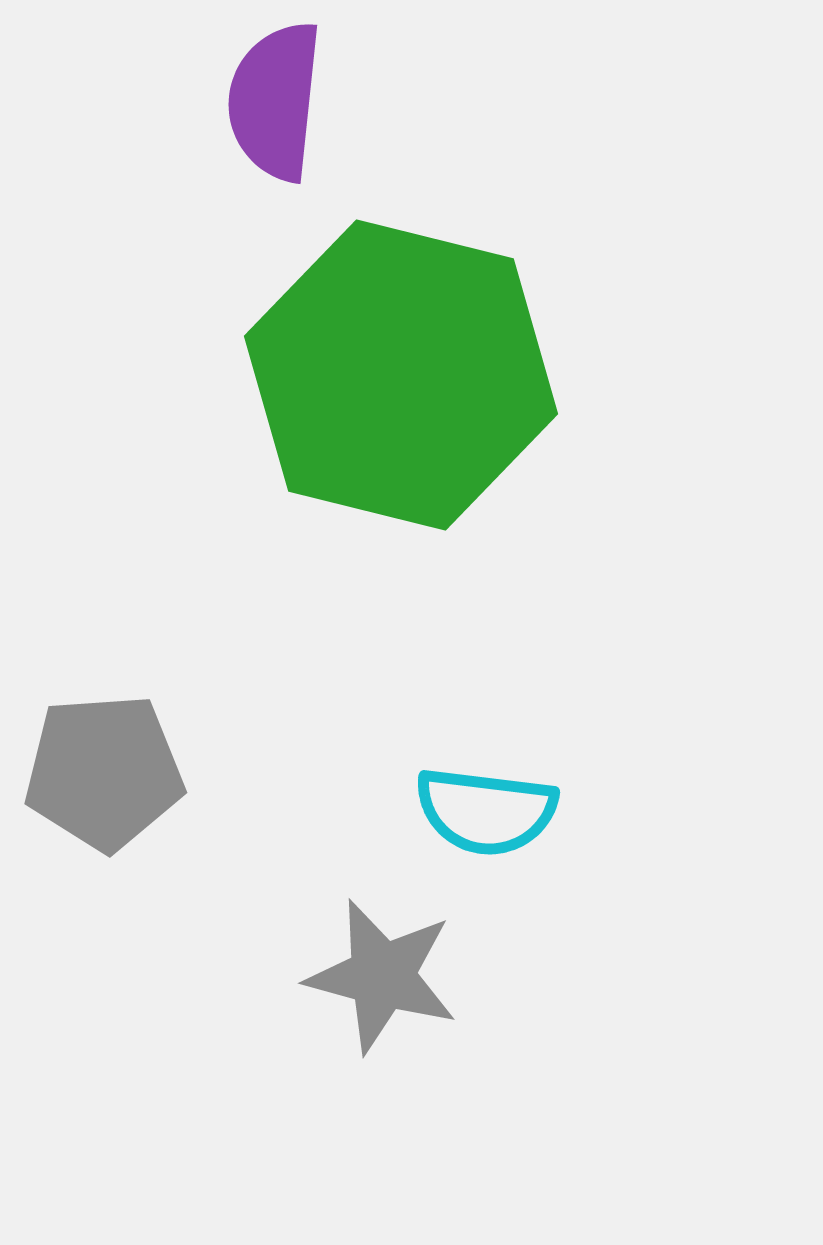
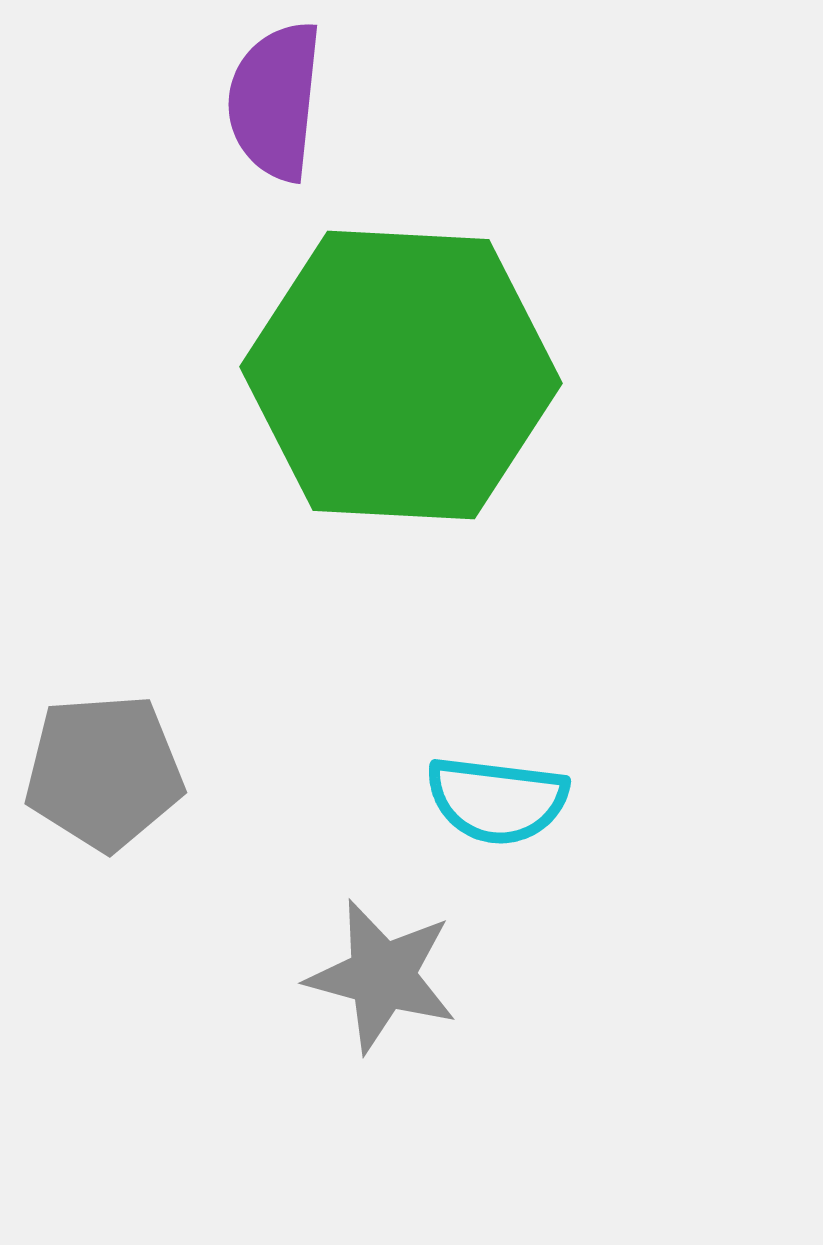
green hexagon: rotated 11 degrees counterclockwise
cyan semicircle: moved 11 px right, 11 px up
